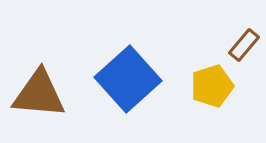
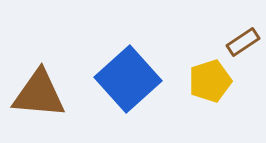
brown rectangle: moved 1 px left, 3 px up; rotated 16 degrees clockwise
yellow pentagon: moved 2 px left, 5 px up
